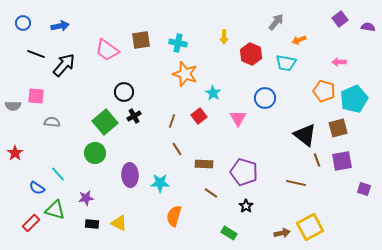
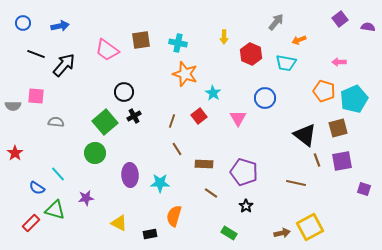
gray semicircle at (52, 122): moved 4 px right
black rectangle at (92, 224): moved 58 px right, 10 px down; rotated 16 degrees counterclockwise
